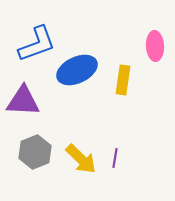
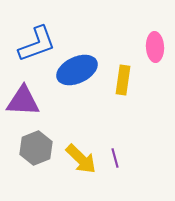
pink ellipse: moved 1 px down
gray hexagon: moved 1 px right, 4 px up
purple line: rotated 24 degrees counterclockwise
